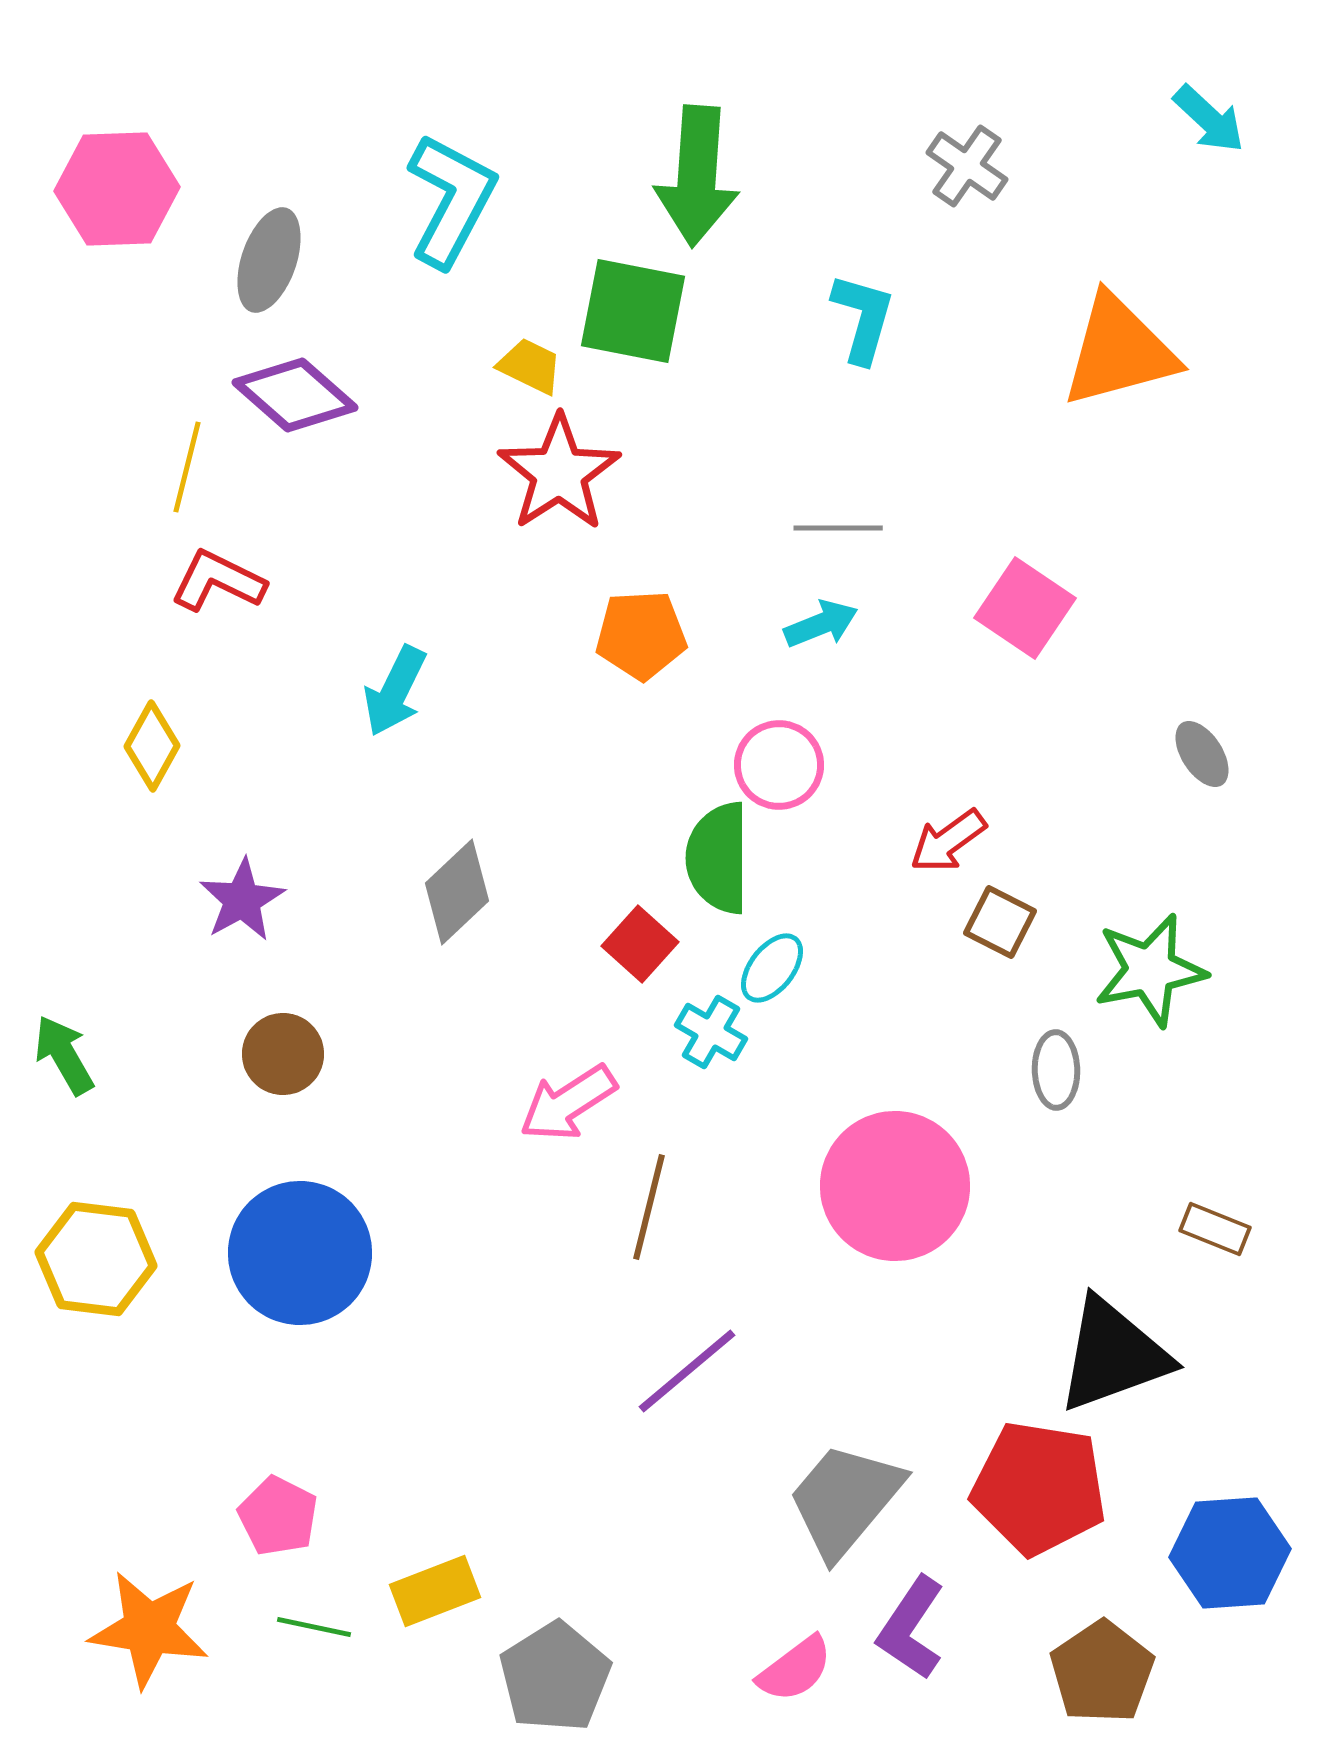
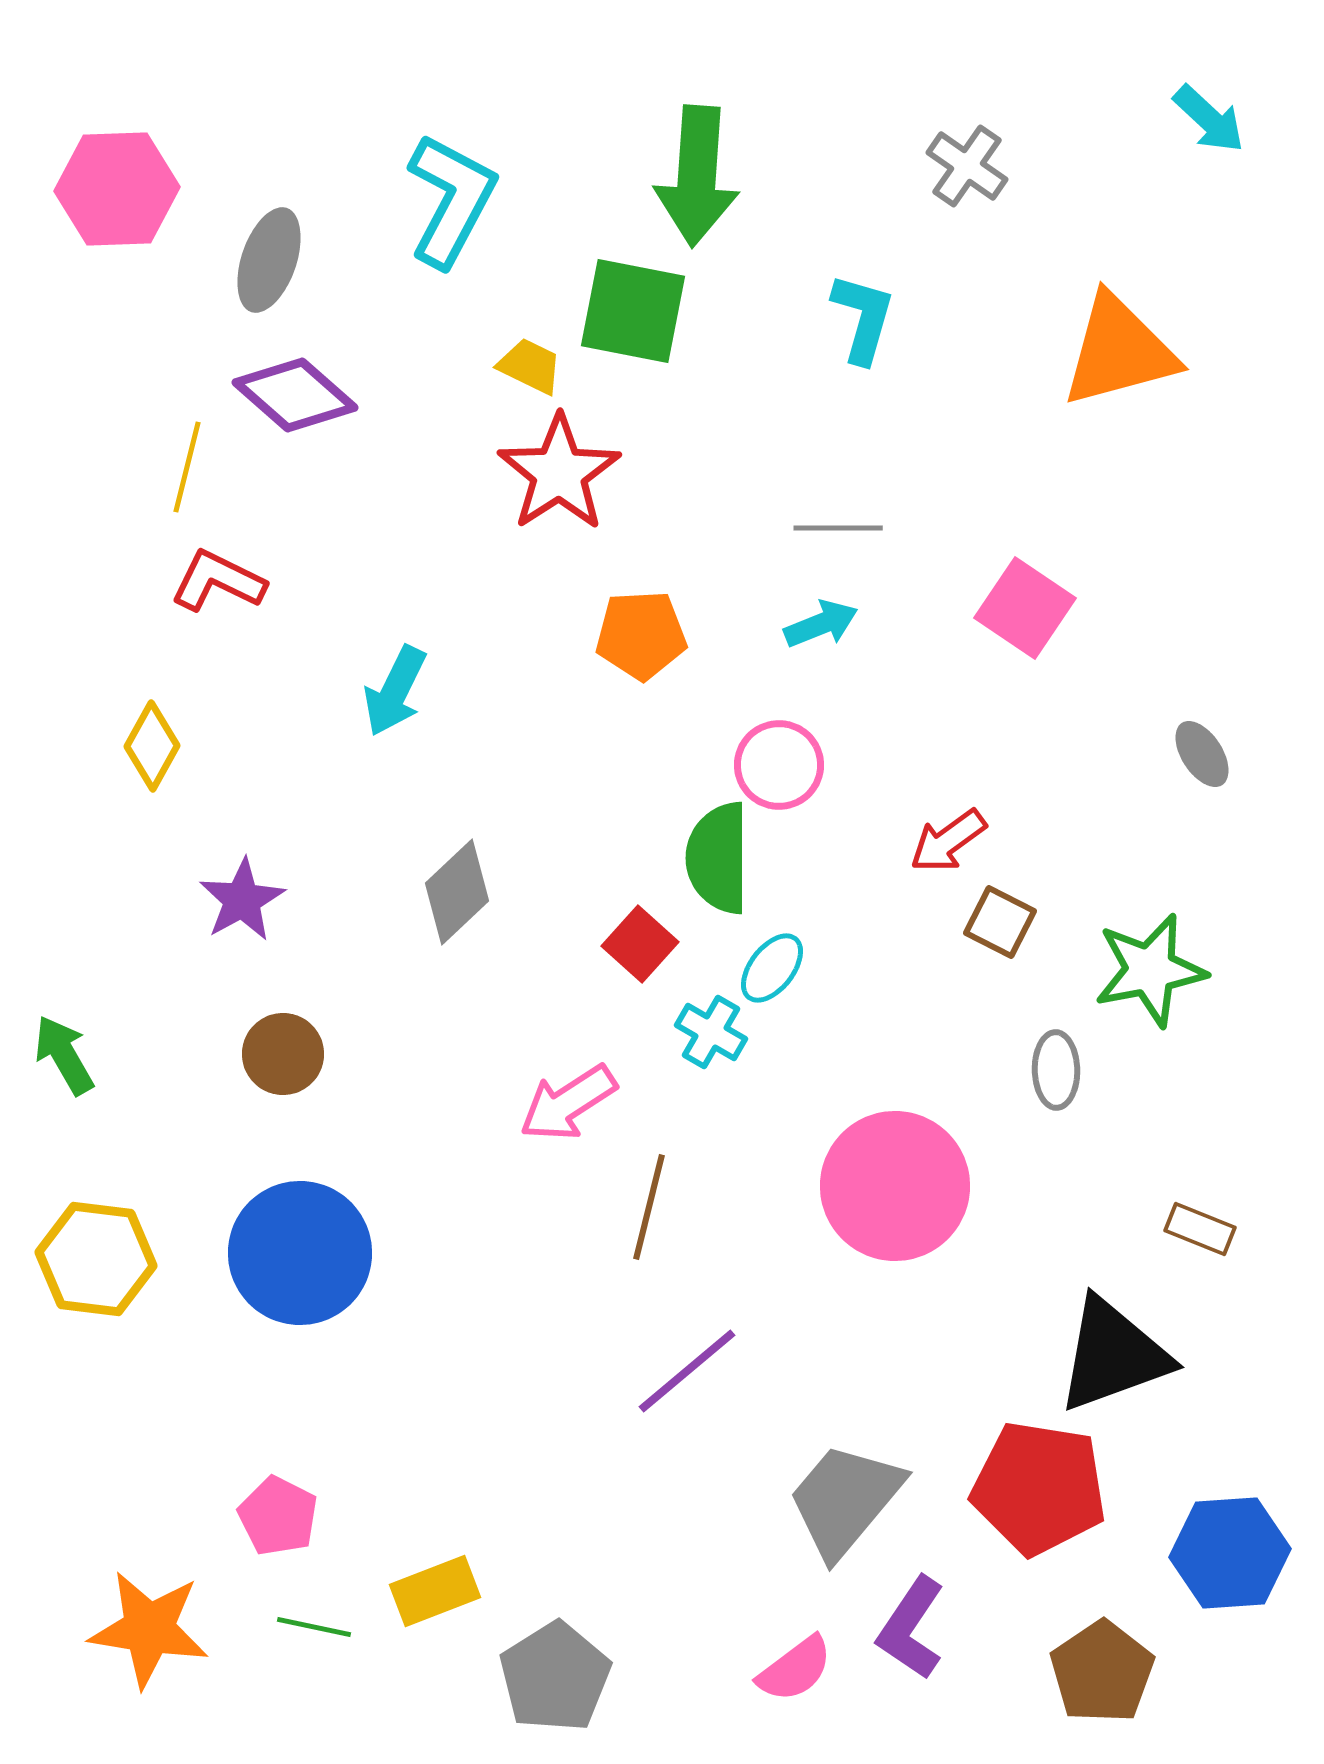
brown rectangle at (1215, 1229): moved 15 px left
